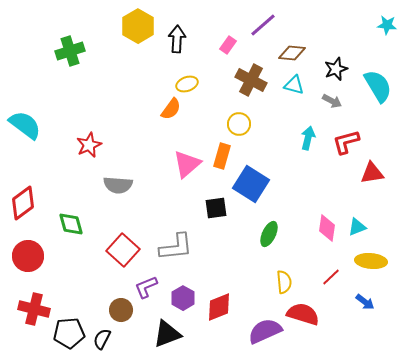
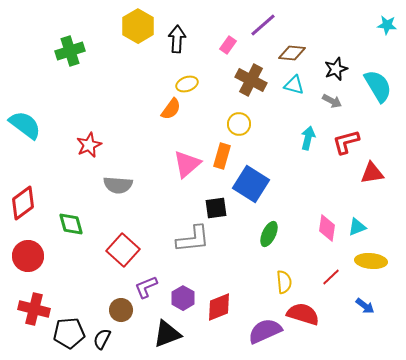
gray L-shape at (176, 247): moved 17 px right, 8 px up
blue arrow at (365, 302): moved 4 px down
